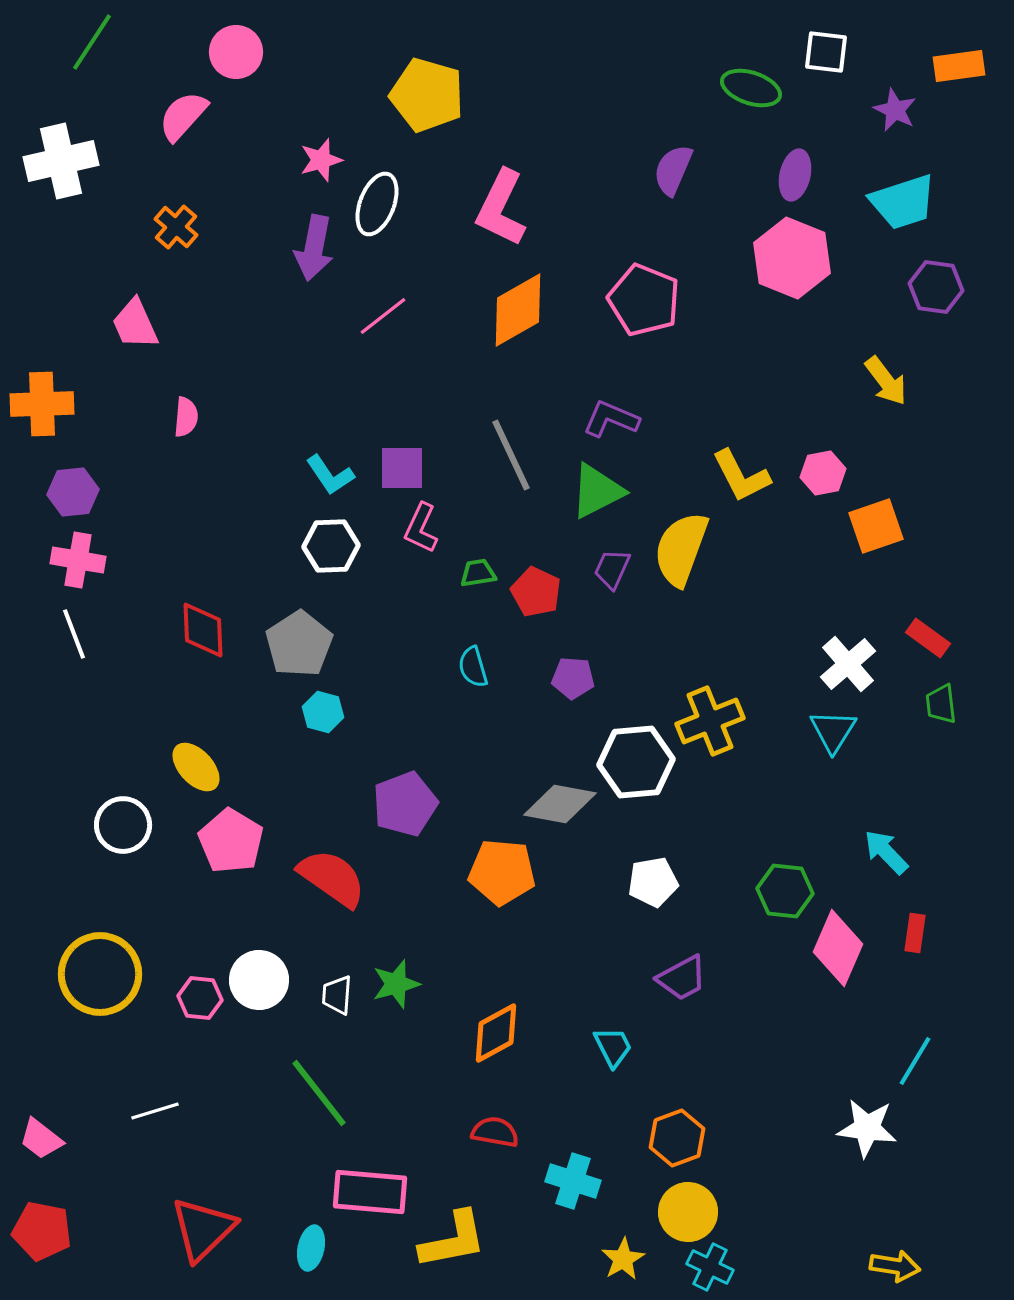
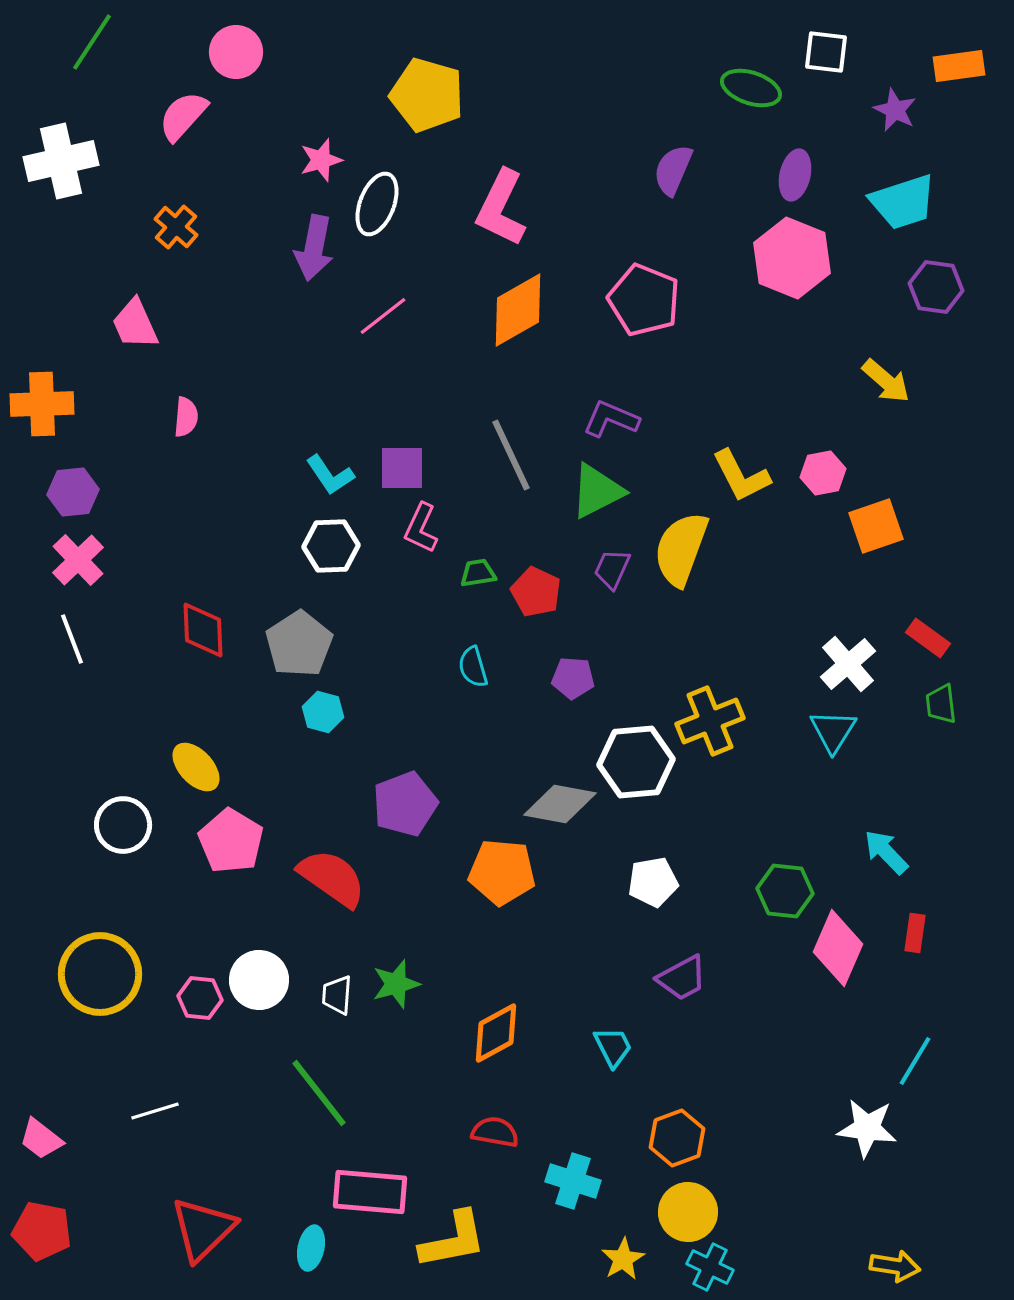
yellow arrow at (886, 381): rotated 12 degrees counterclockwise
pink cross at (78, 560): rotated 36 degrees clockwise
white line at (74, 634): moved 2 px left, 5 px down
